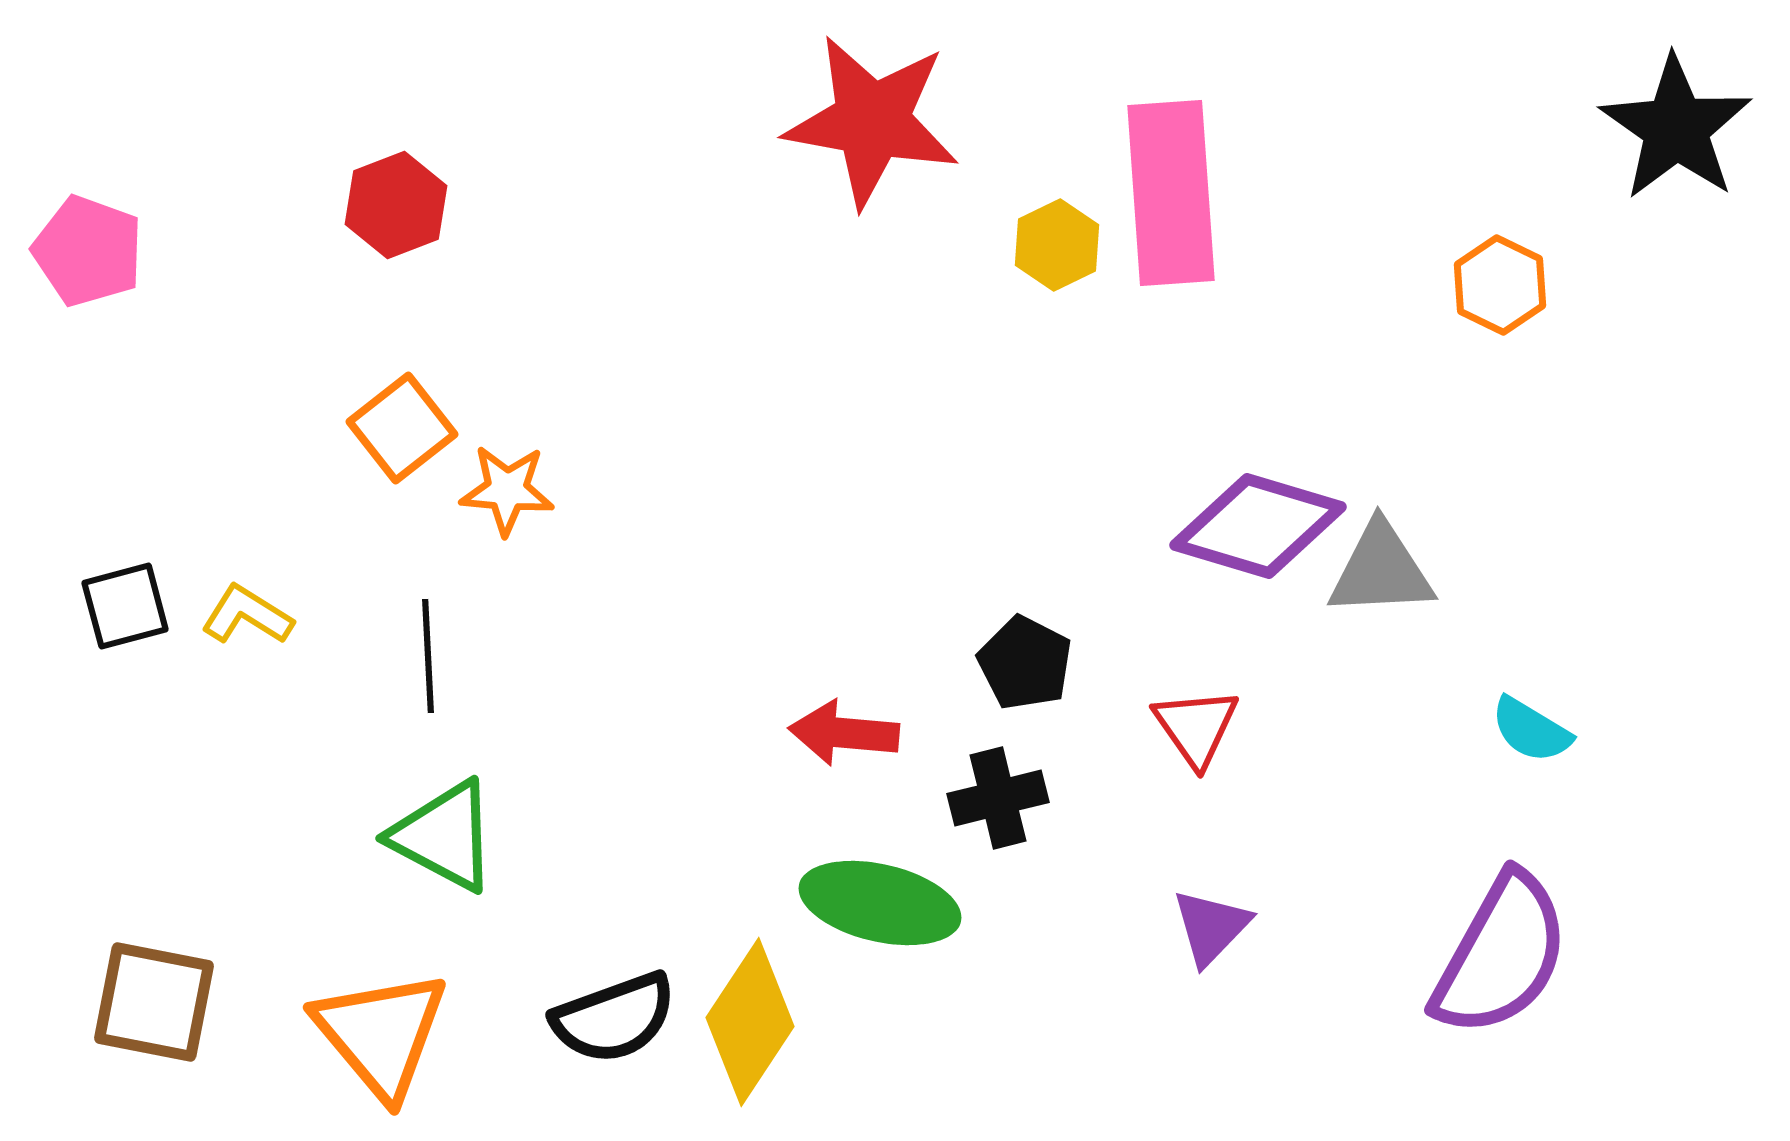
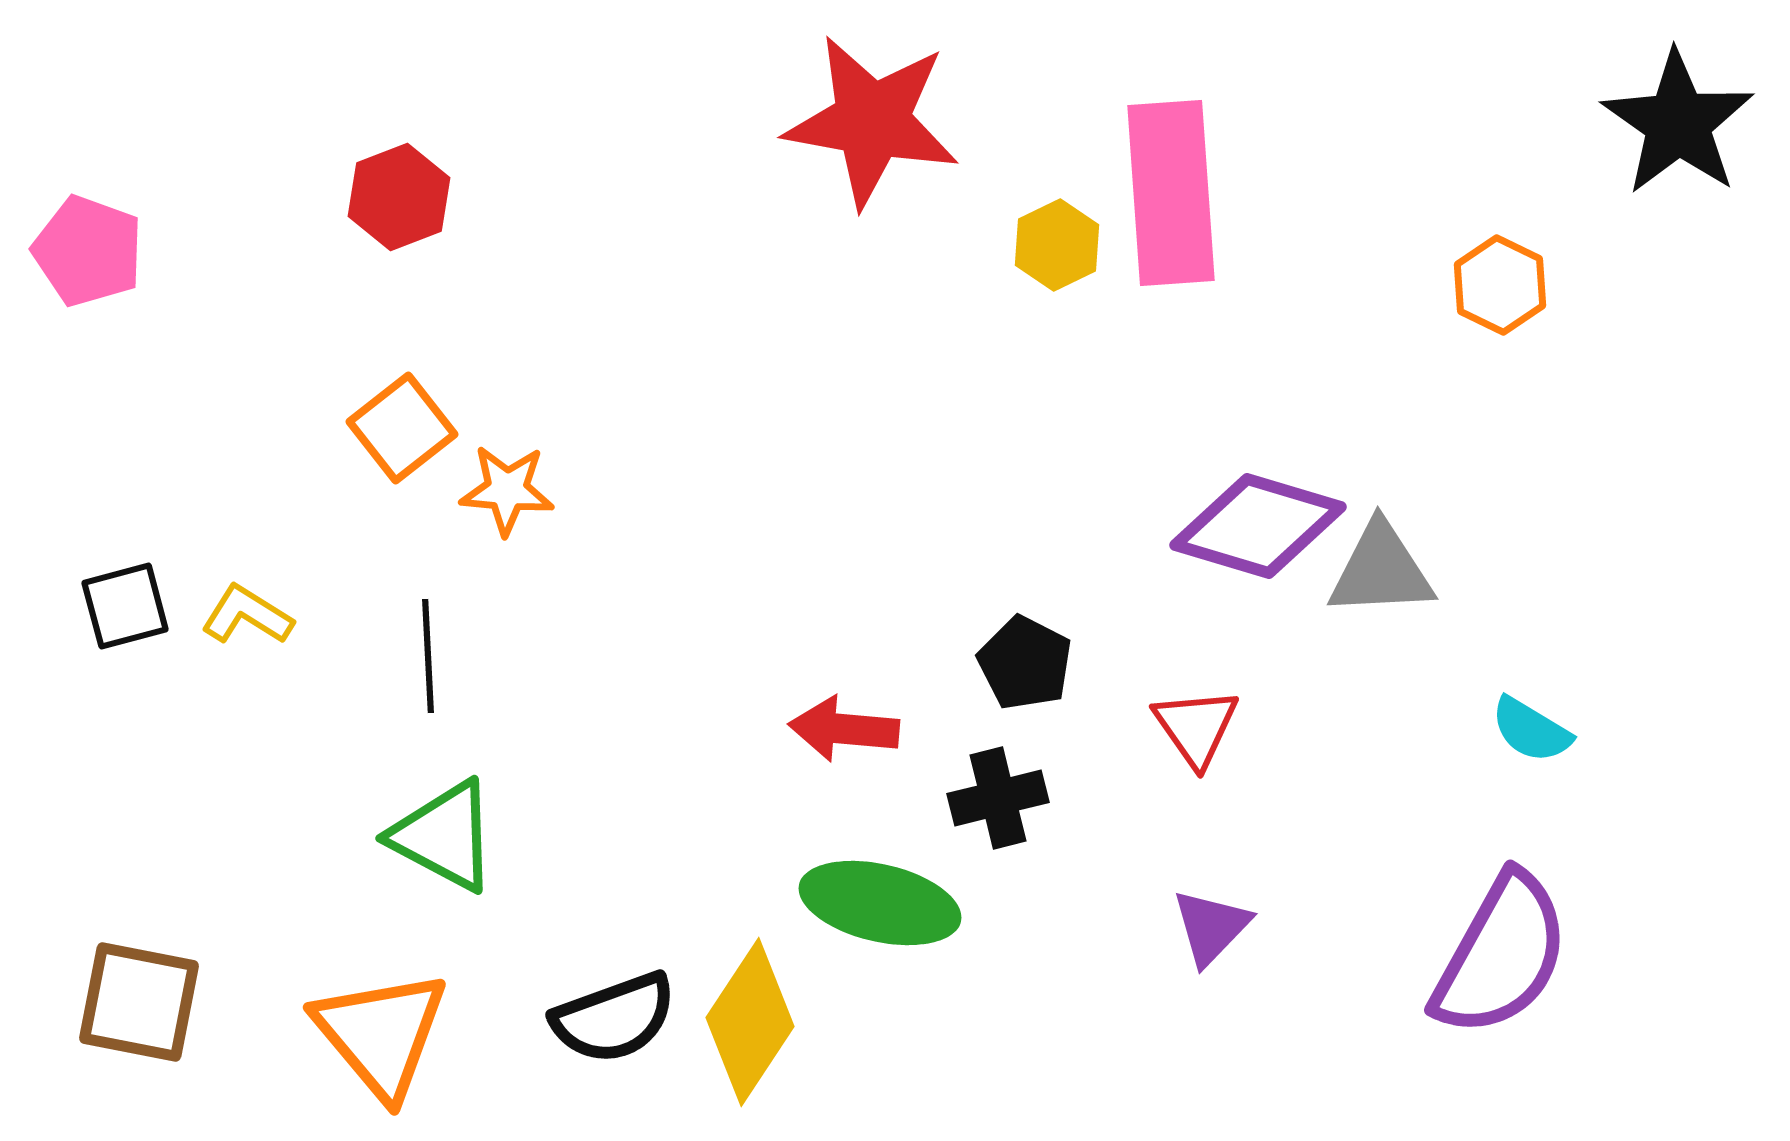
black star: moved 2 px right, 5 px up
red hexagon: moved 3 px right, 8 px up
red arrow: moved 4 px up
brown square: moved 15 px left
